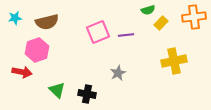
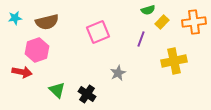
orange cross: moved 5 px down
yellow rectangle: moved 1 px right, 1 px up
purple line: moved 15 px right, 4 px down; rotated 63 degrees counterclockwise
black cross: rotated 24 degrees clockwise
